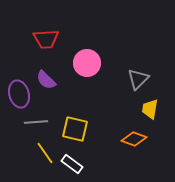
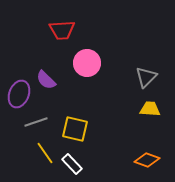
red trapezoid: moved 16 px right, 9 px up
gray triangle: moved 8 px right, 2 px up
purple ellipse: rotated 36 degrees clockwise
yellow trapezoid: rotated 85 degrees clockwise
gray line: rotated 15 degrees counterclockwise
orange diamond: moved 13 px right, 21 px down
white rectangle: rotated 10 degrees clockwise
